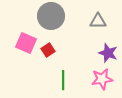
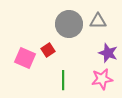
gray circle: moved 18 px right, 8 px down
pink square: moved 1 px left, 15 px down
